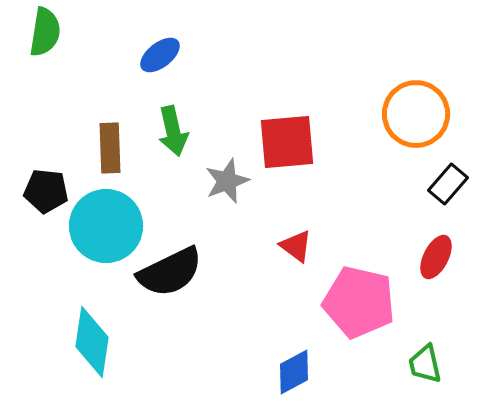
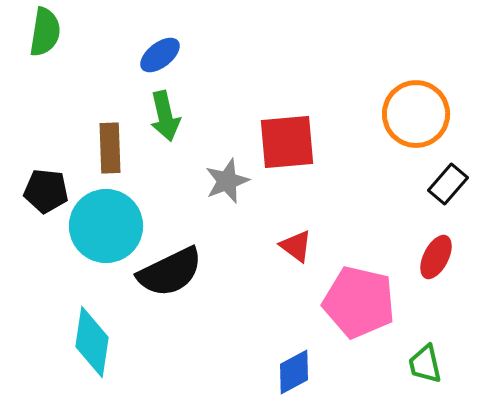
green arrow: moved 8 px left, 15 px up
